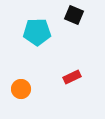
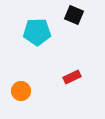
orange circle: moved 2 px down
